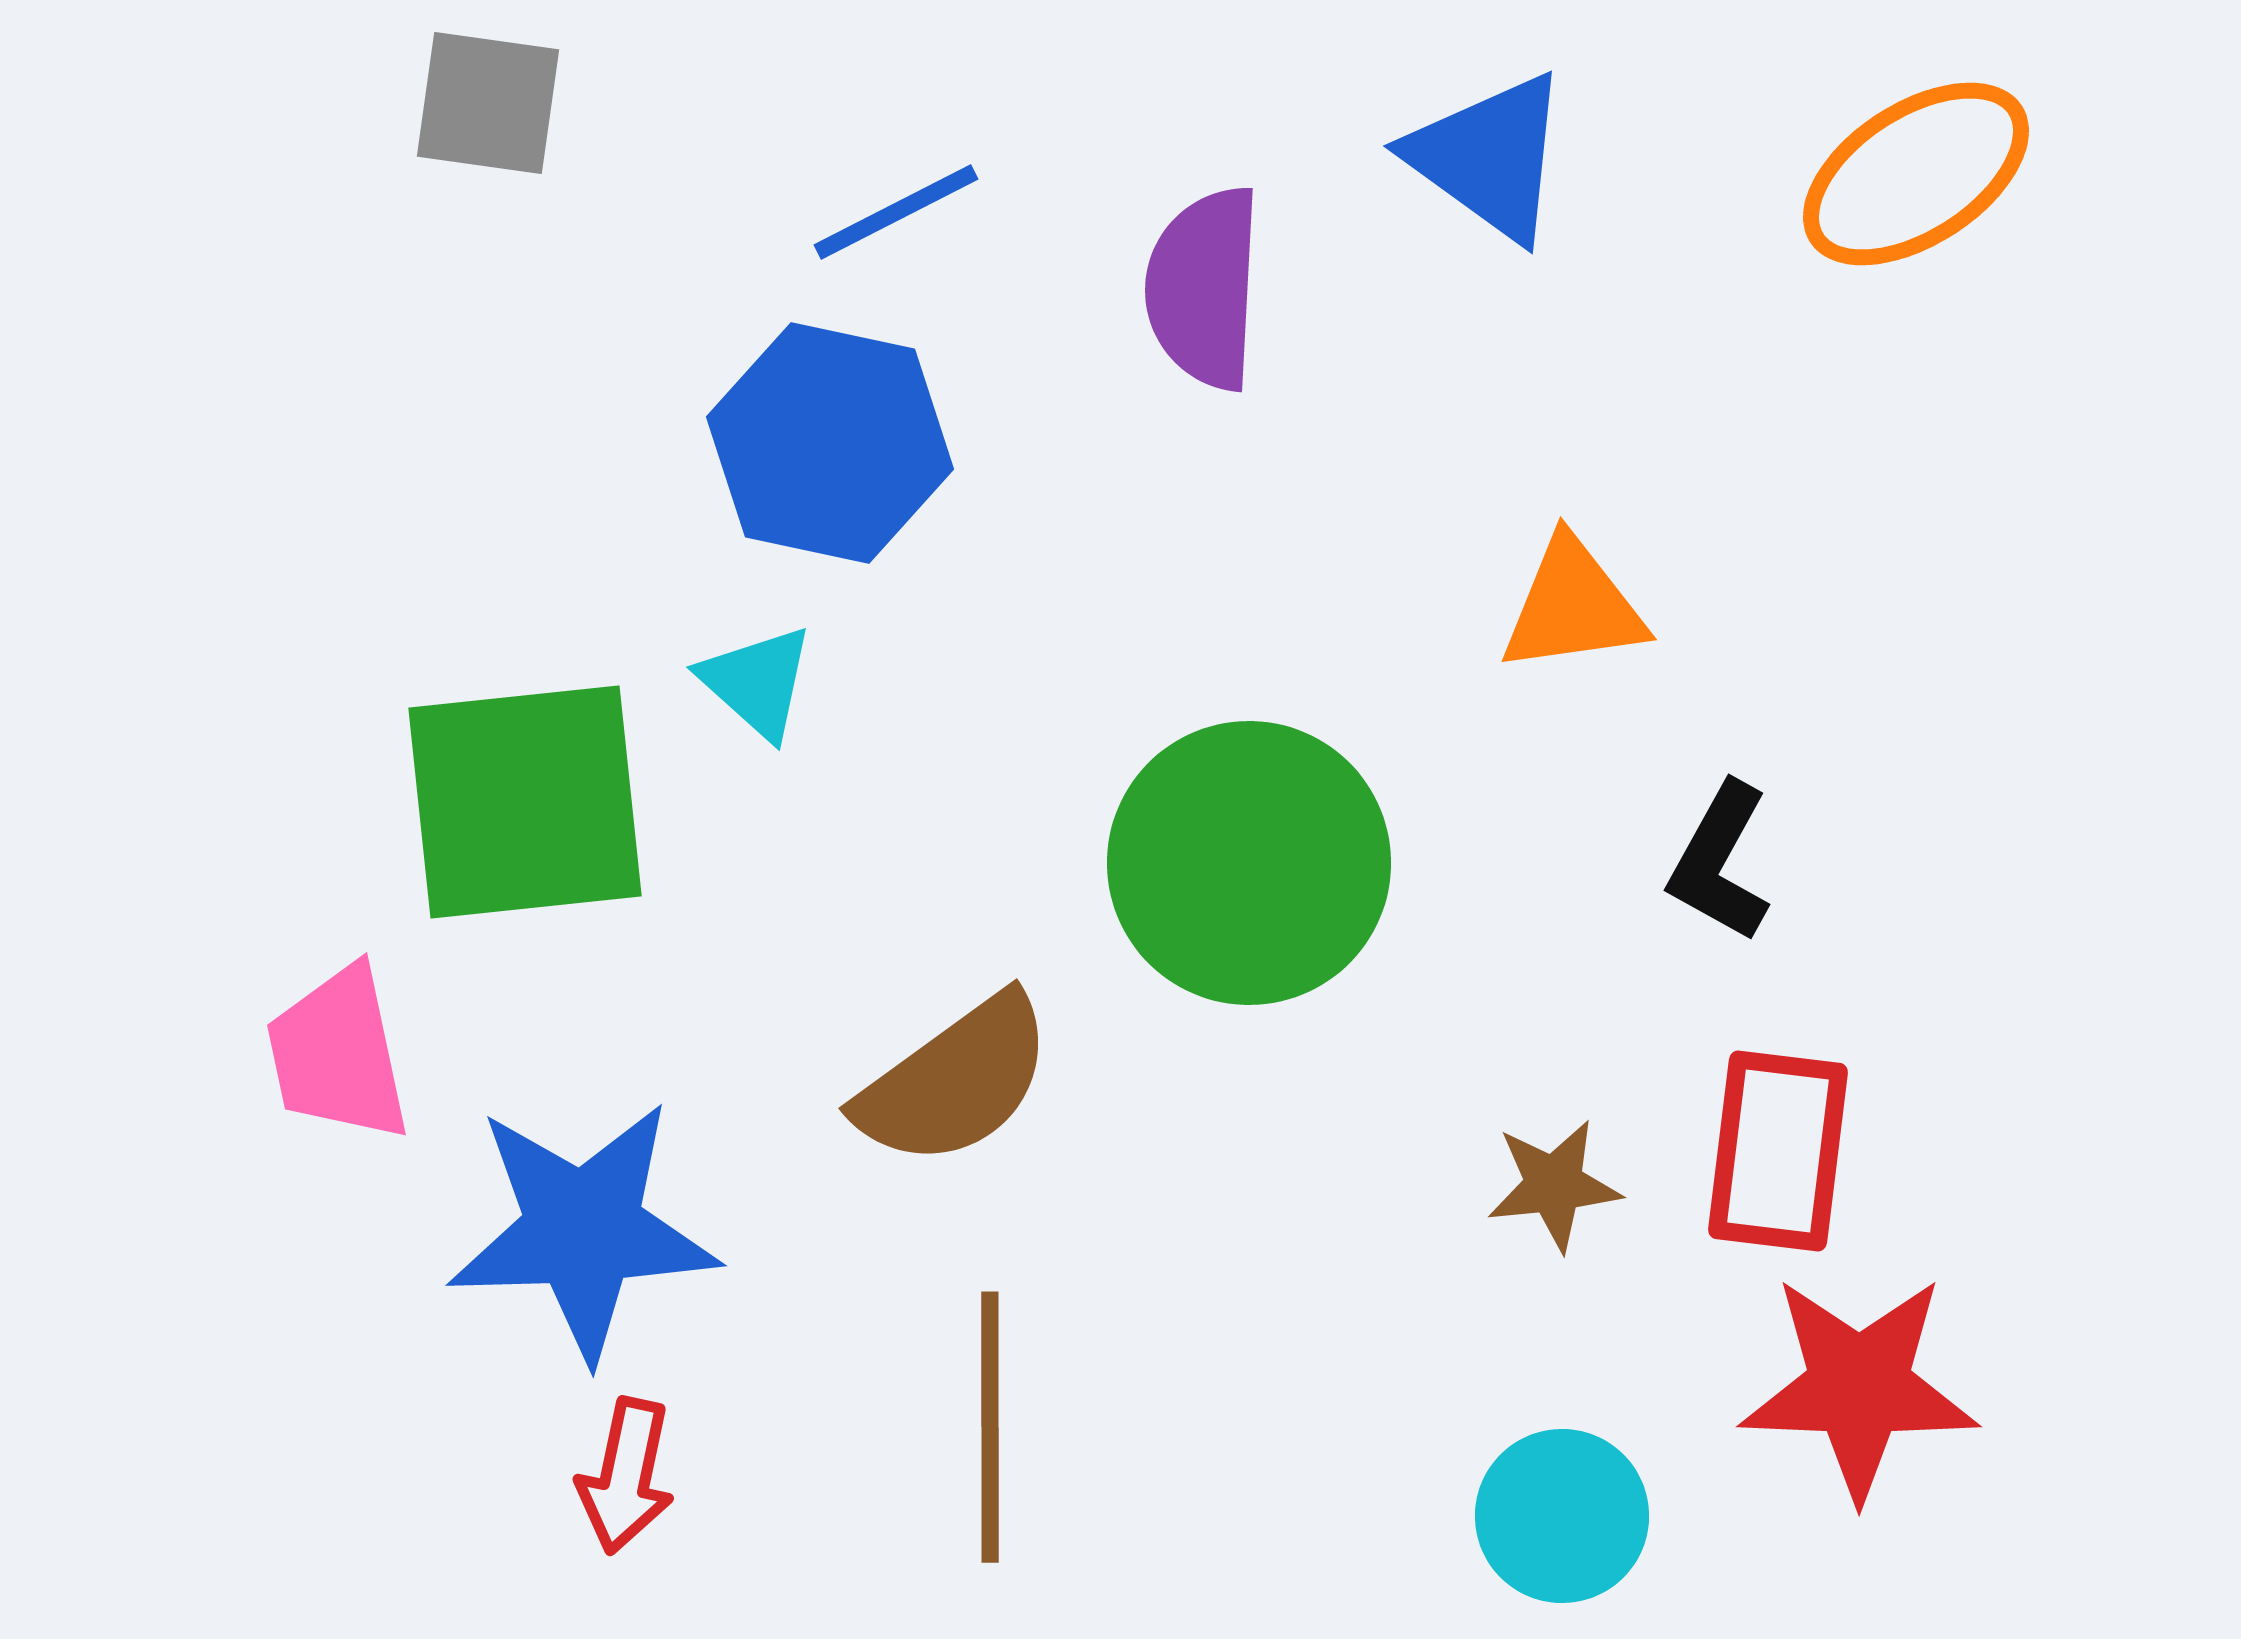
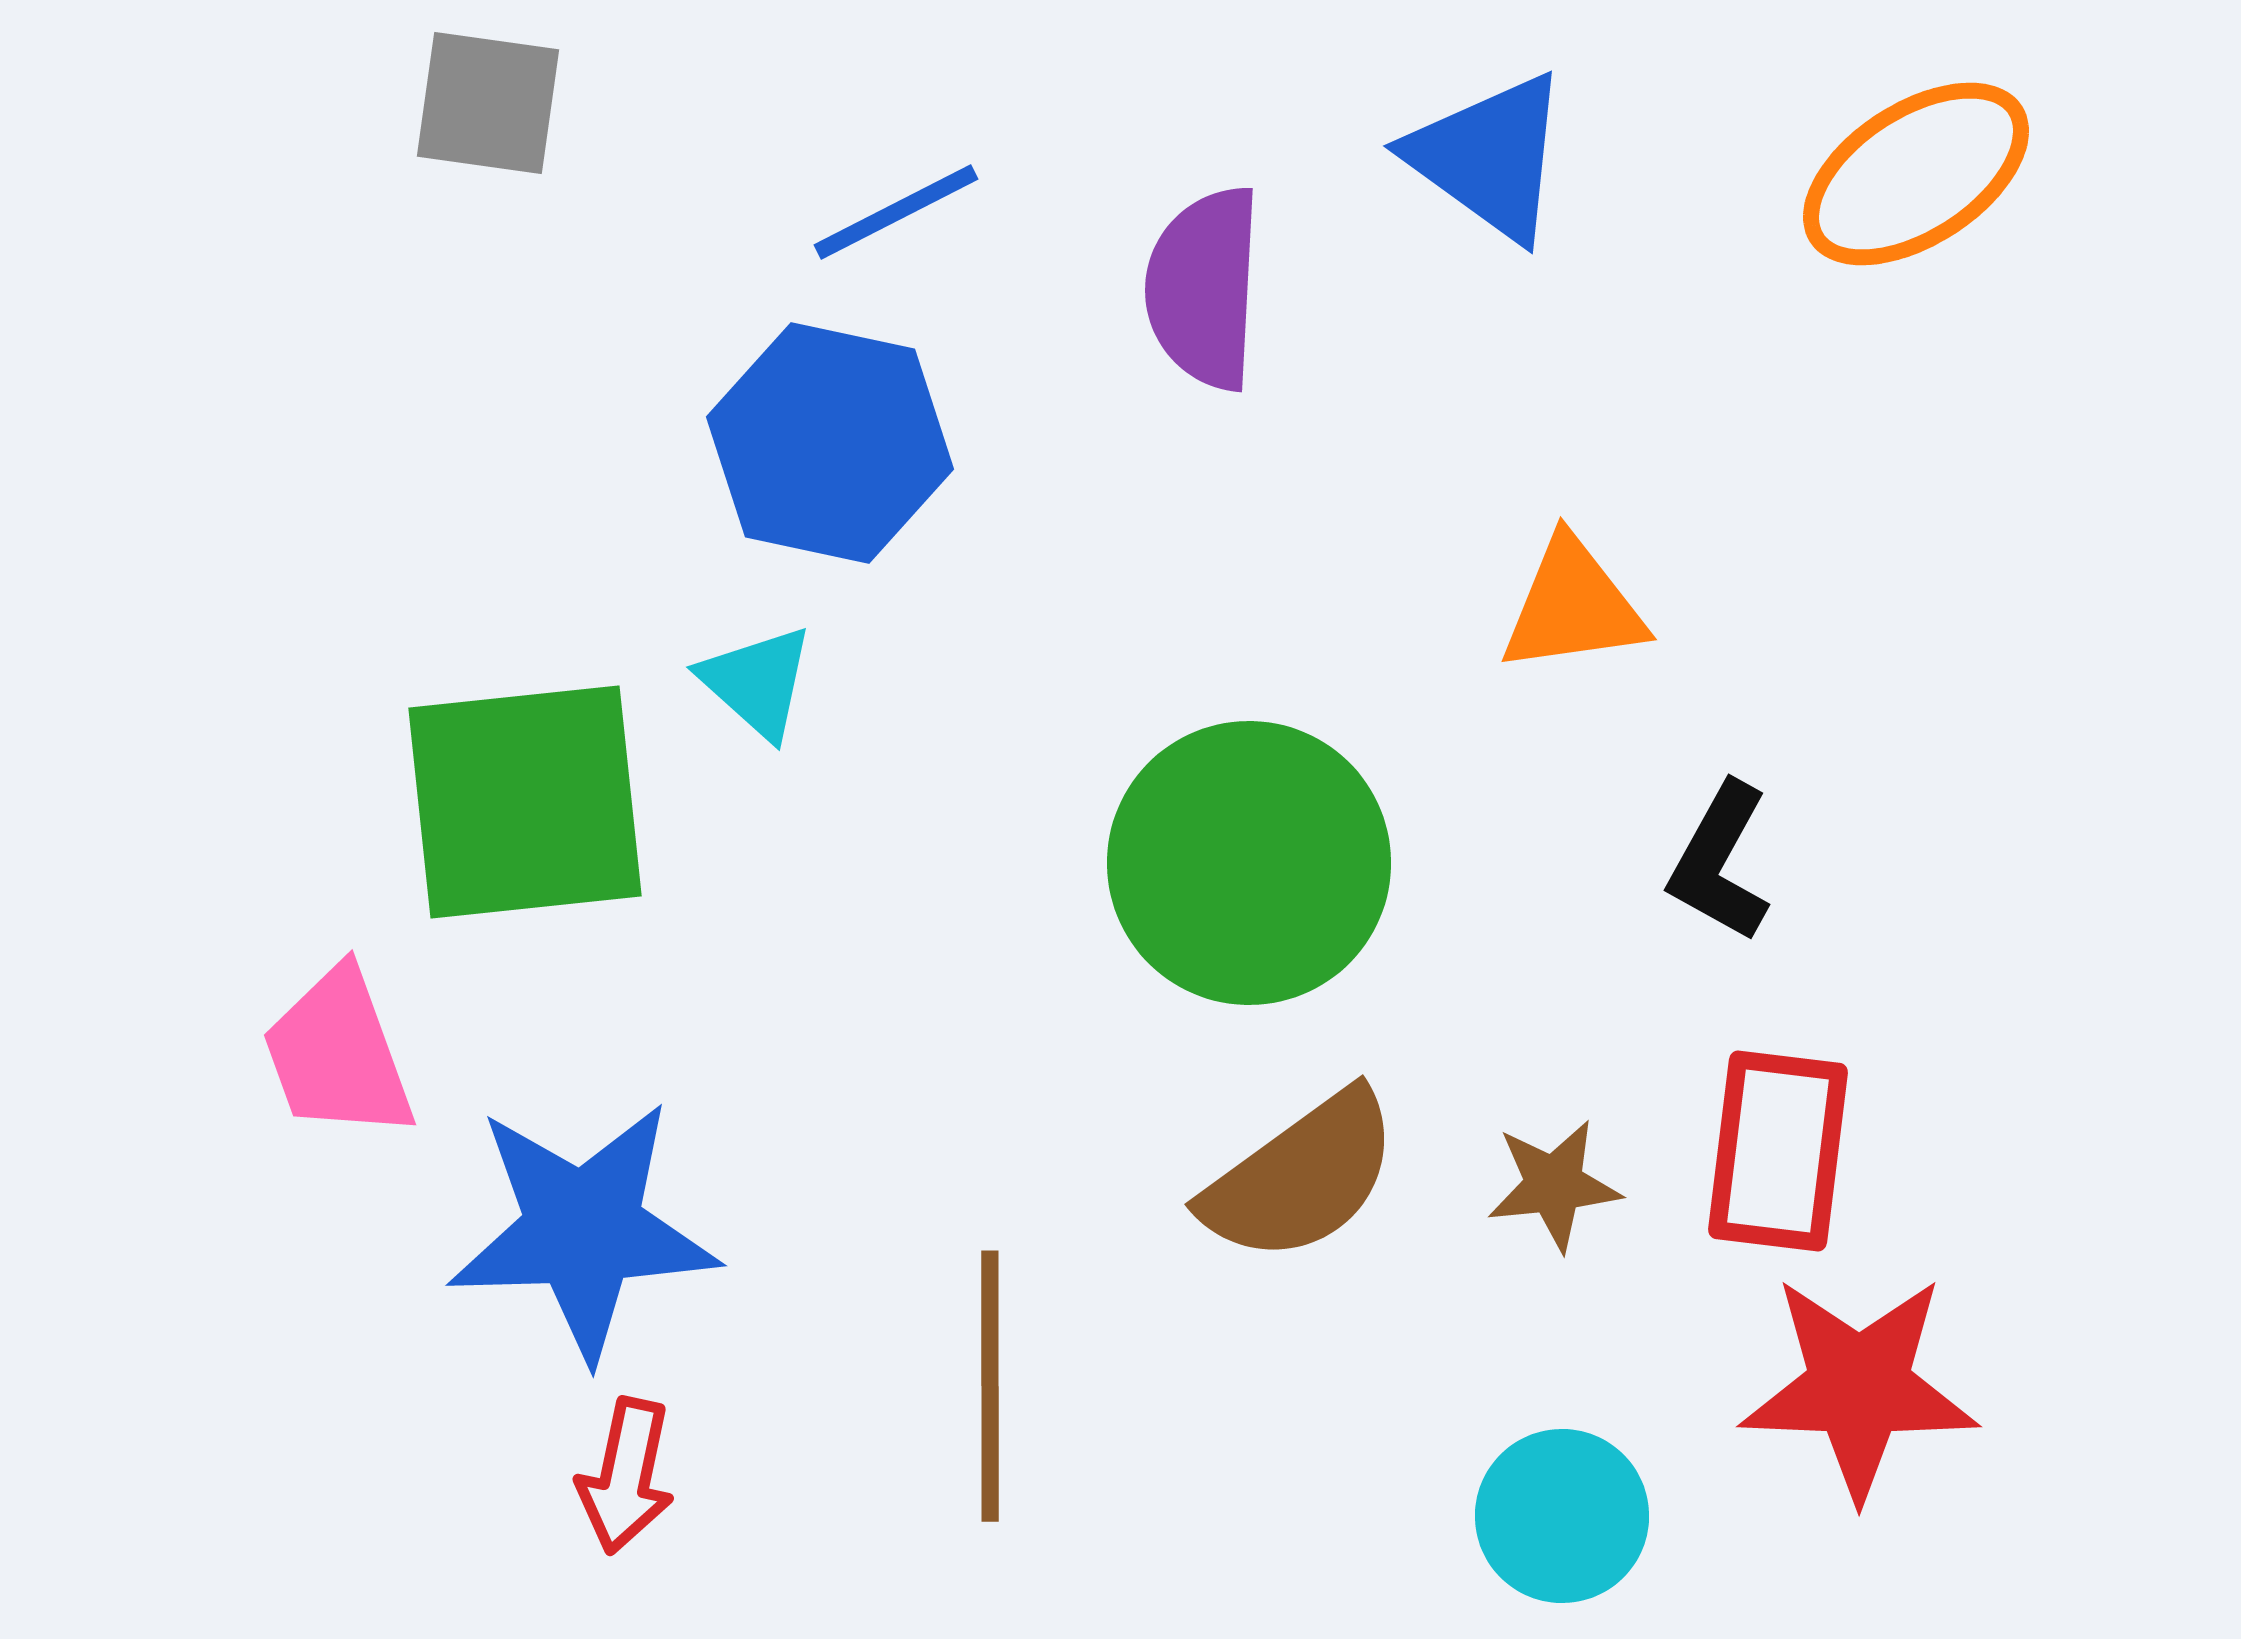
pink trapezoid: rotated 8 degrees counterclockwise
brown semicircle: moved 346 px right, 96 px down
brown line: moved 41 px up
